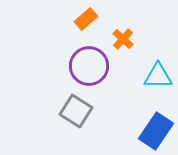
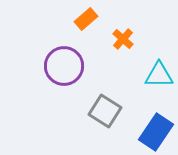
purple circle: moved 25 px left
cyan triangle: moved 1 px right, 1 px up
gray square: moved 29 px right
blue rectangle: moved 1 px down
